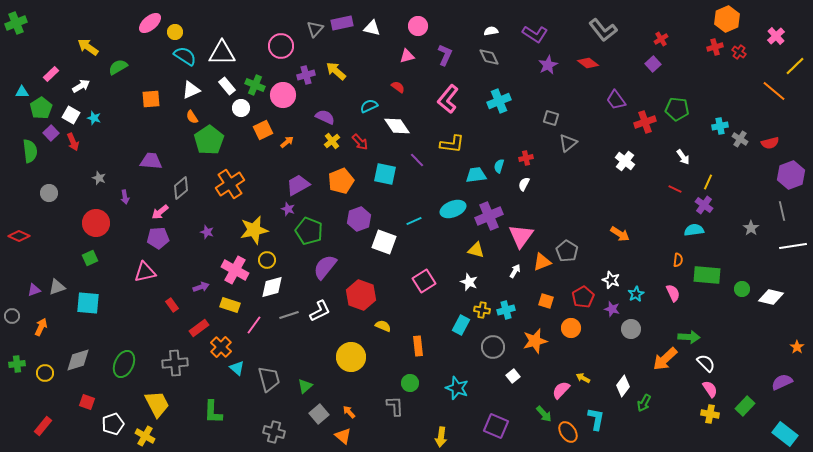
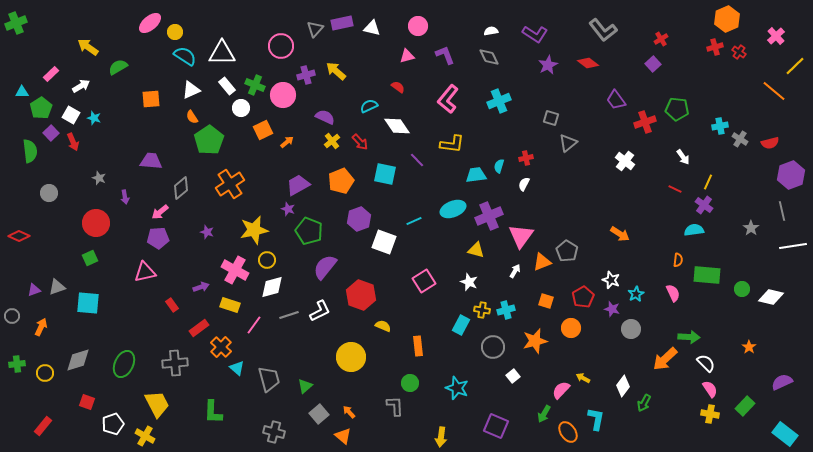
purple L-shape at (445, 55): rotated 45 degrees counterclockwise
orange star at (797, 347): moved 48 px left
green arrow at (544, 414): rotated 72 degrees clockwise
